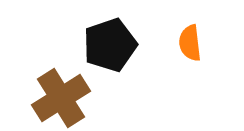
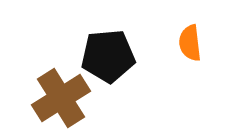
black pentagon: moved 2 px left, 11 px down; rotated 14 degrees clockwise
